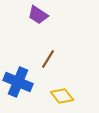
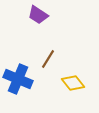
blue cross: moved 3 px up
yellow diamond: moved 11 px right, 13 px up
